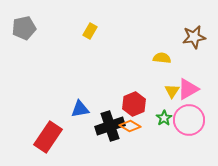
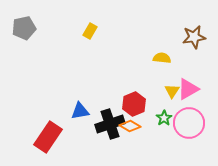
blue triangle: moved 2 px down
pink circle: moved 3 px down
black cross: moved 2 px up
